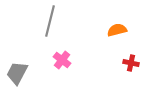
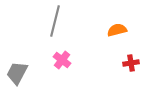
gray line: moved 5 px right
red cross: rotated 21 degrees counterclockwise
